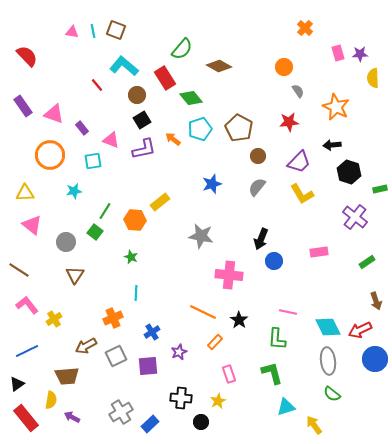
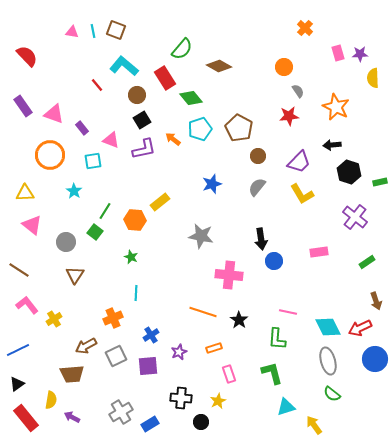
red star at (289, 122): moved 6 px up
green rectangle at (380, 189): moved 7 px up
cyan star at (74, 191): rotated 28 degrees counterclockwise
black arrow at (261, 239): rotated 30 degrees counterclockwise
orange line at (203, 312): rotated 8 degrees counterclockwise
red arrow at (360, 330): moved 2 px up
blue cross at (152, 332): moved 1 px left, 3 px down
orange rectangle at (215, 342): moved 1 px left, 6 px down; rotated 28 degrees clockwise
blue line at (27, 351): moved 9 px left, 1 px up
gray ellipse at (328, 361): rotated 8 degrees counterclockwise
brown trapezoid at (67, 376): moved 5 px right, 2 px up
blue rectangle at (150, 424): rotated 12 degrees clockwise
